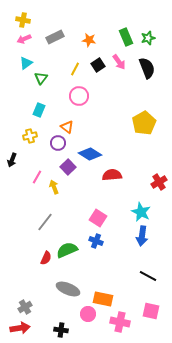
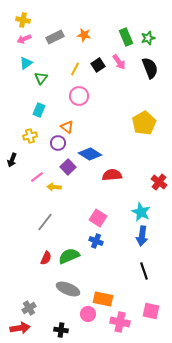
orange star at (89, 40): moved 5 px left, 5 px up
black semicircle at (147, 68): moved 3 px right
pink line at (37, 177): rotated 24 degrees clockwise
red cross at (159, 182): rotated 21 degrees counterclockwise
yellow arrow at (54, 187): rotated 64 degrees counterclockwise
green semicircle at (67, 250): moved 2 px right, 6 px down
black line at (148, 276): moved 4 px left, 5 px up; rotated 42 degrees clockwise
gray cross at (25, 307): moved 4 px right, 1 px down
